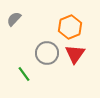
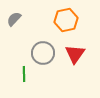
orange hexagon: moved 4 px left, 7 px up; rotated 10 degrees clockwise
gray circle: moved 4 px left
green line: rotated 35 degrees clockwise
